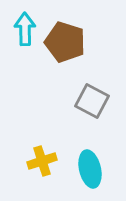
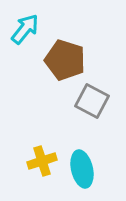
cyan arrow: rotated 40 degrees clockwise
brown pentagon: moved 18 px down
cyan ellipse: moved 8 px left
